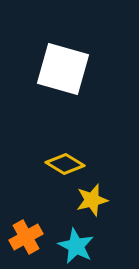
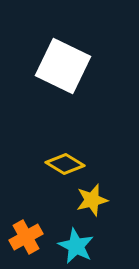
white square: moved 3 px up; rotated 10 degrees clockwise
